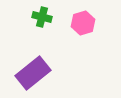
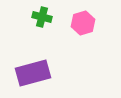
purple rectangle: rotated 24 degrees clockwise
